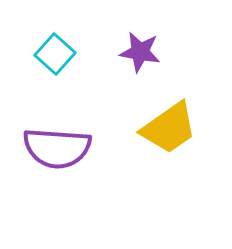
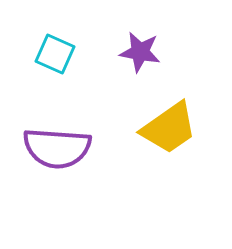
cyan square: rotated 18 degrees counterclockwise
